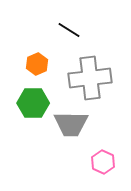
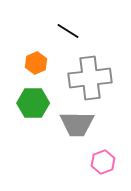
black line: moved 1 px left, 1 px down
orange hexagon: moved 1 px left, 1 px up
gray trapezoid: moved 6 px right
pink hexagon: rotated 15 degrees clockwise
